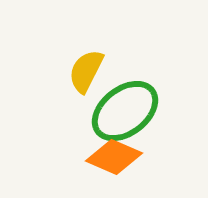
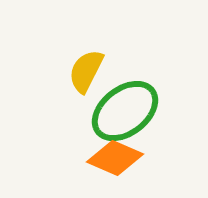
orange diamond: moved 1 px right, 1 px down
